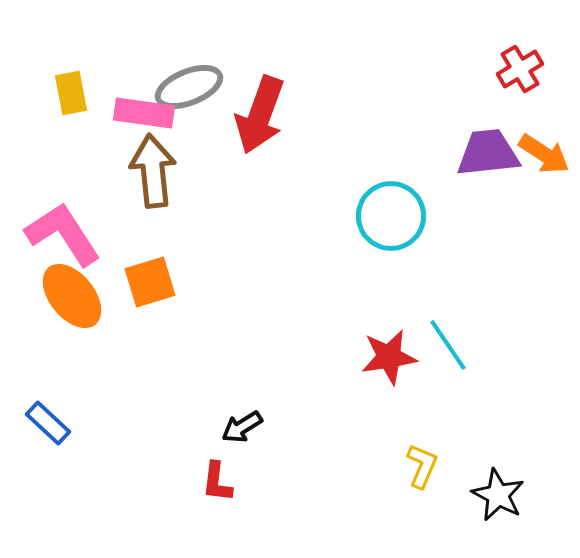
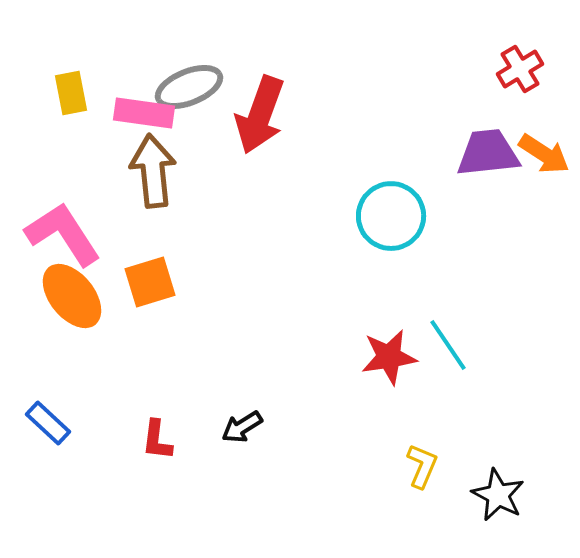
red L-shape: moved 60 px left, 42 px up
